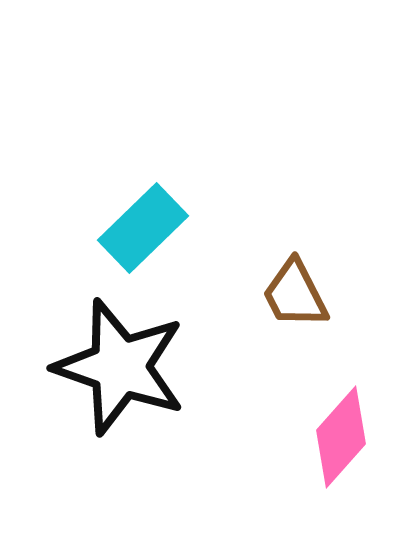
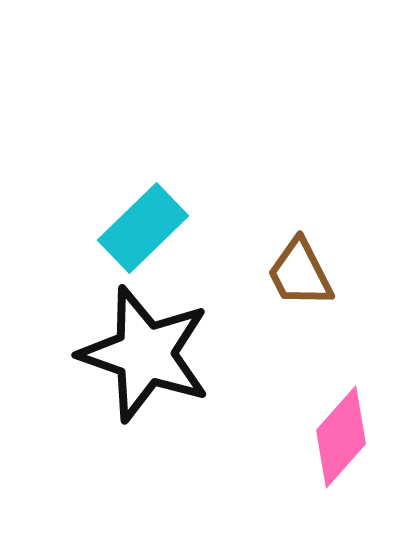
brown trapezoid: moved 5 px right, 21 px up
black star: moved 25 px right, 13 px up
